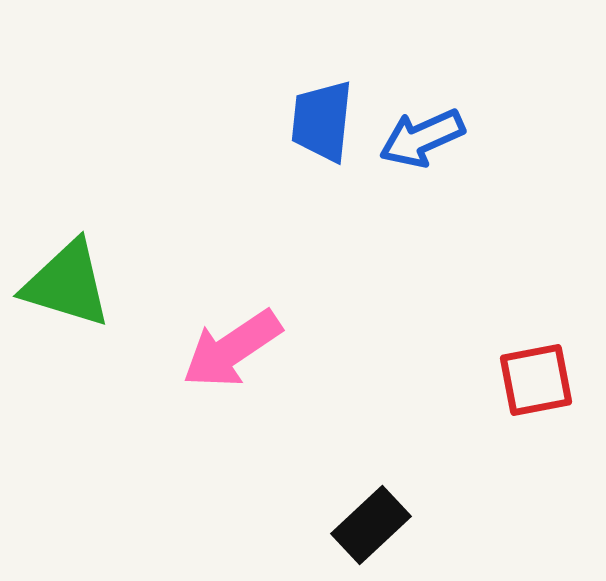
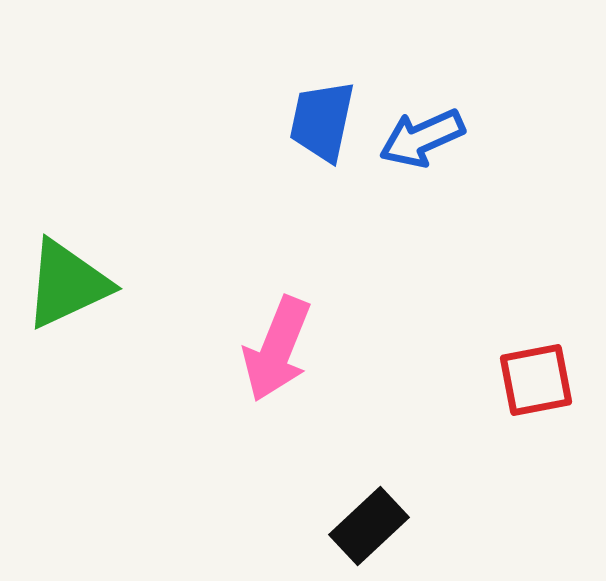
blue trapezoid: rotated 6 degrees clockwise
green triangle: rotated 42 degrees counterclockwise
pink arrow: moved 45 px right; rotated 34 degrees counterclockwise
black rectangle: moved 2 px left, 1 px down
